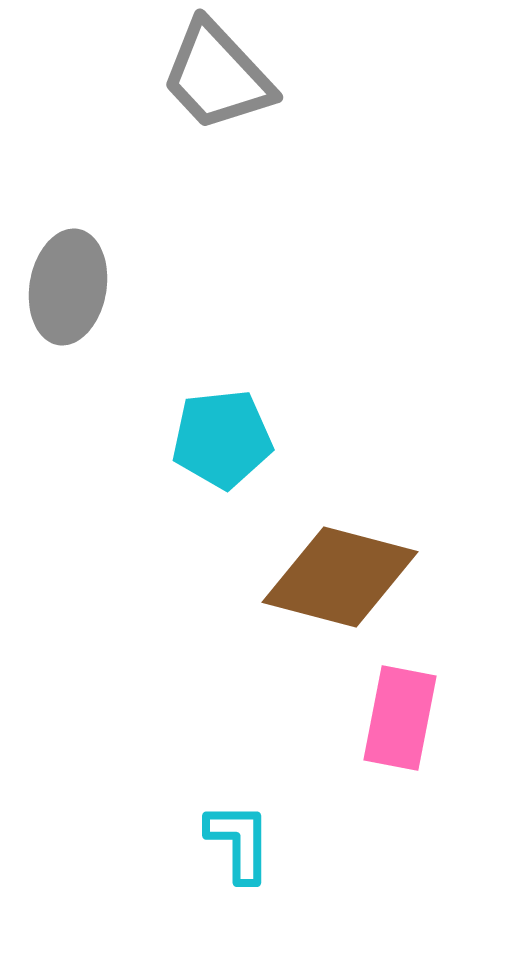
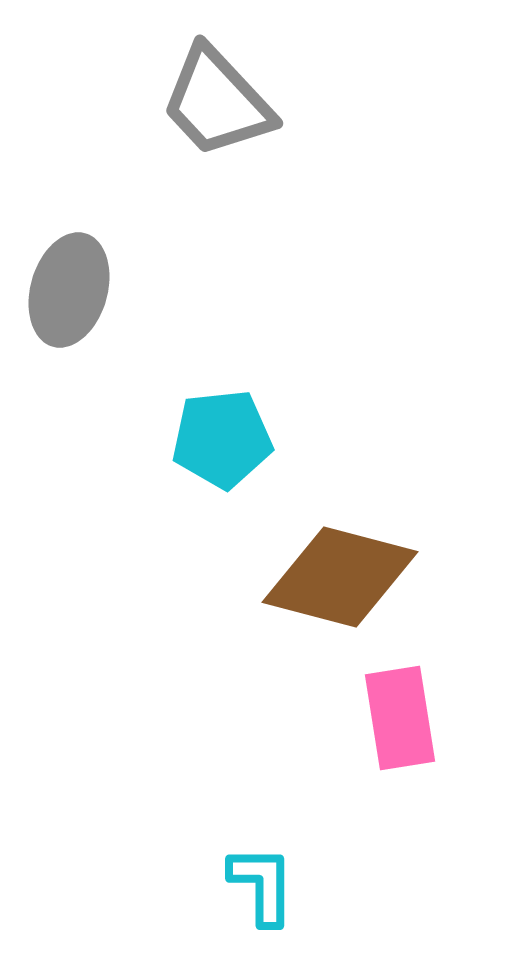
gray trapezoid: moved 26 px down
gray ellipse: moved 1 px right, 3 px down; rotated 6 degrees clockwise
pink rectangle: rotated 20 degrees counterclockwise
cyan L-shape: moved 23 px right, 43 px down
